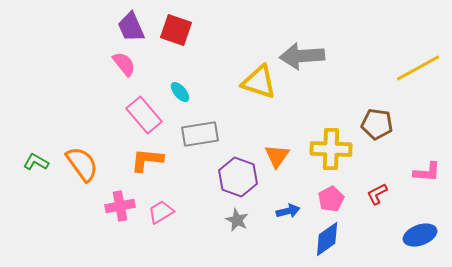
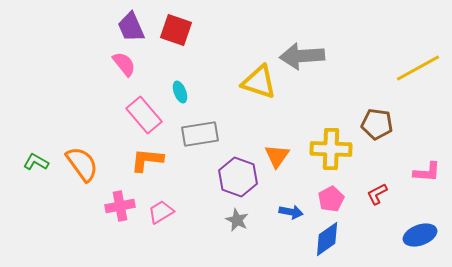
cyan ellipse: rotated 20 degrees clockwise
blue arrow: moved 3 px right, 1 px down; rotated 25 degrees clockwise
